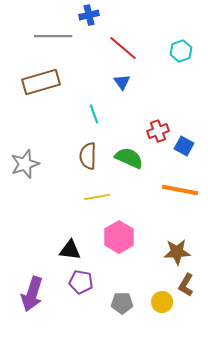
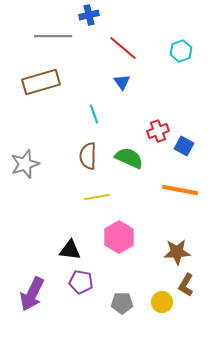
purple arrow: rotated 8 degrees clockwise
